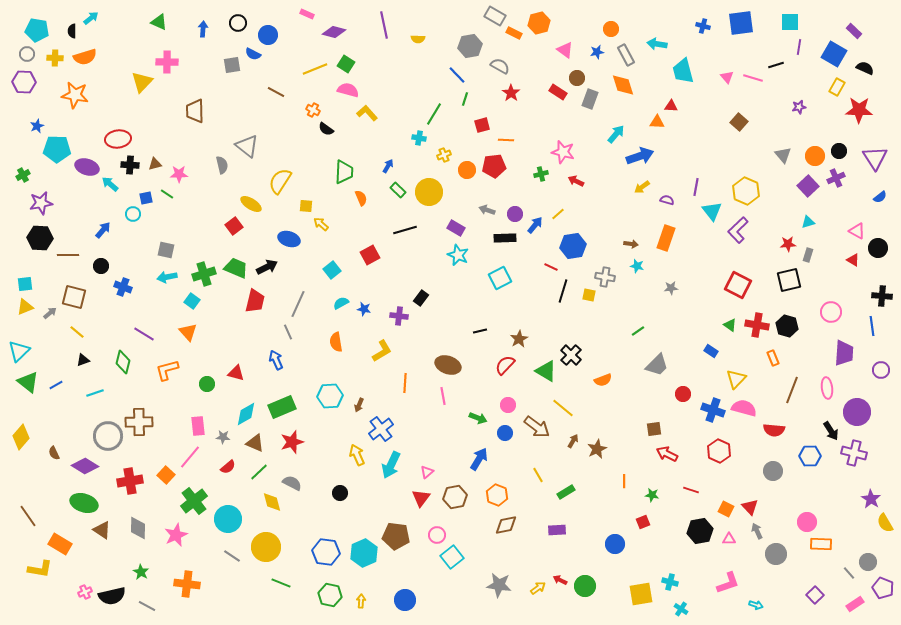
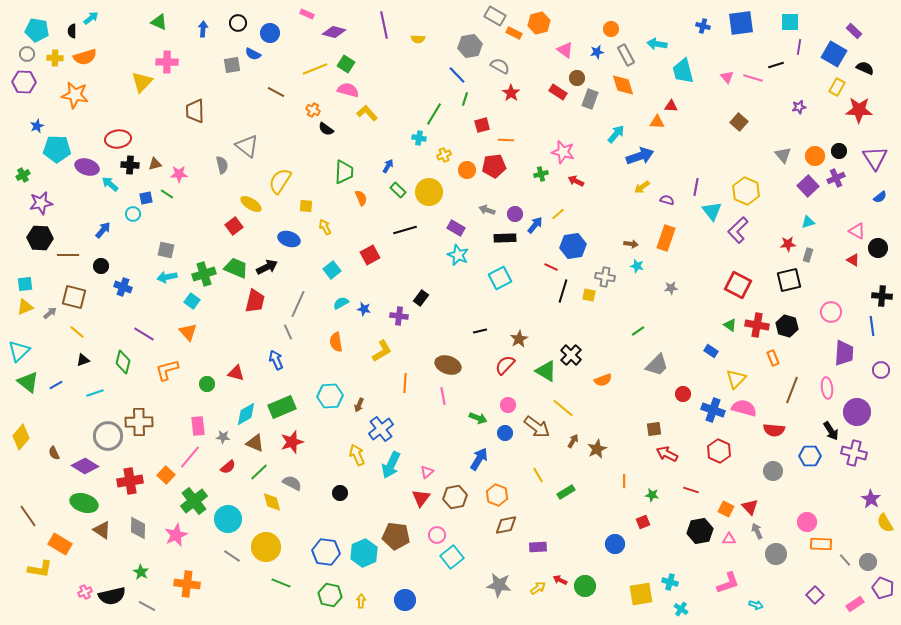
blue circle at (268, 35): moved 2 px right, 2 px up
yellow arrow at (321, 224): moved 4 px right, 3 px down; rotated 21 degrees clockwise
purple rectangle at (557, 530): moved 19 px left, 17 px down
gray line at (849, 573): moved 4 px left, 13 px up
